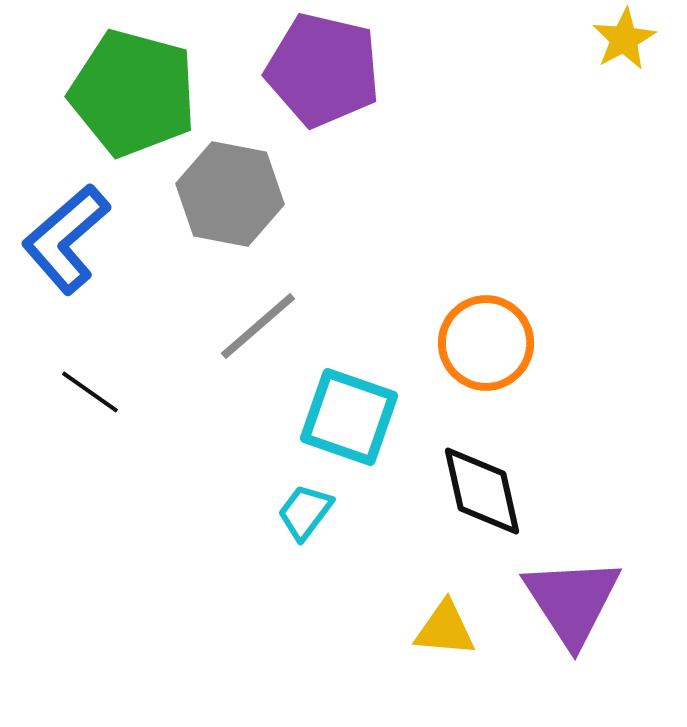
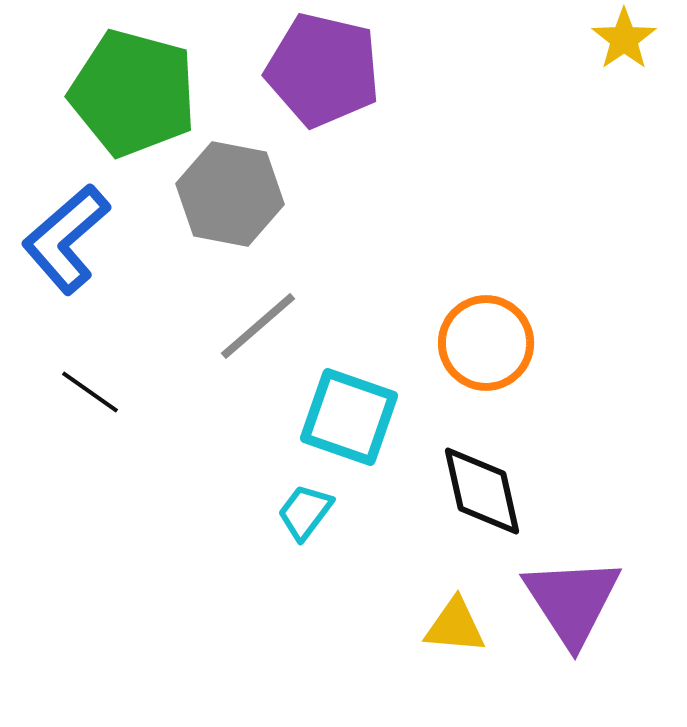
yellow star: rotated 6 degrees counterclockwise
yellow triangle: moved 10 px right, 3 px up
